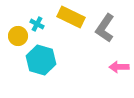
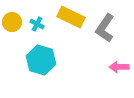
yellow circle: moved 6 px left, 14 px up
